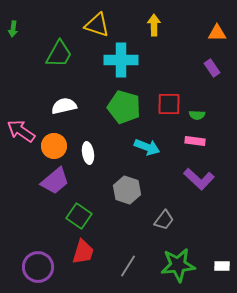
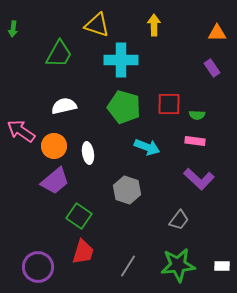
gray trapezoid: moved 15 px right
